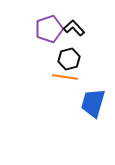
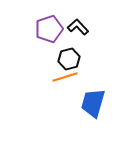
black L-shape: moved 4 px right, 1 px up
orange line: rotated 25 degrees counterclockwise
